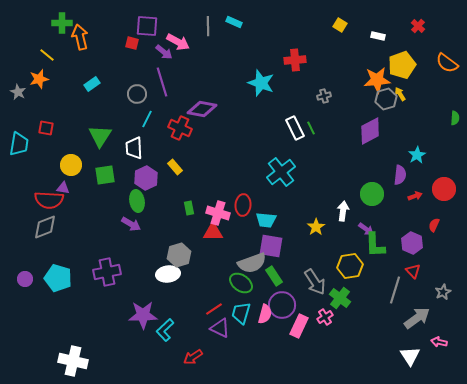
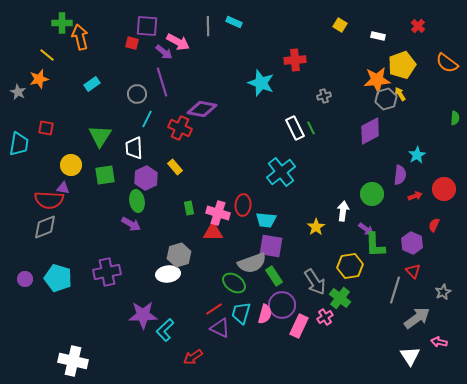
green ellipse at (241, 283): moved 7 px left
